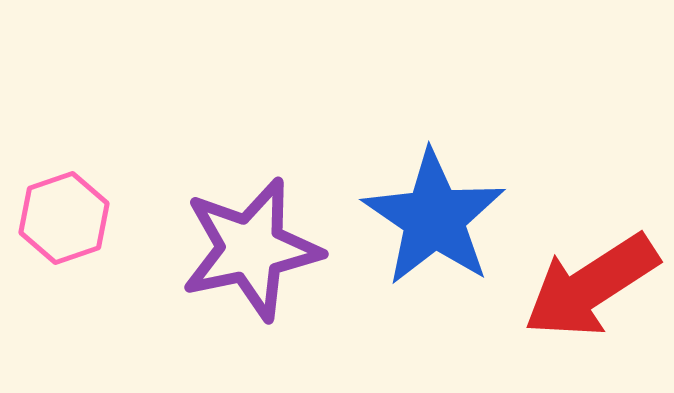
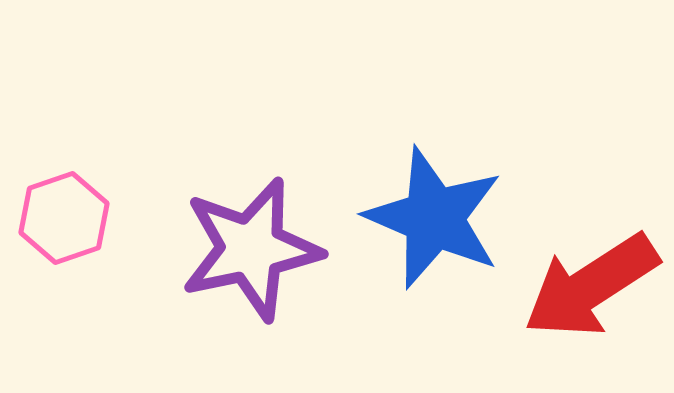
blue star: rotated 11 degrees counterclockwise
